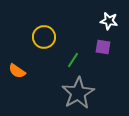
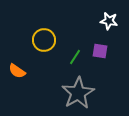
yellow circle: moved 3 px down
purple square: moved 3 px left, 4 px down
green line: moved 2 px right, 3 px up
